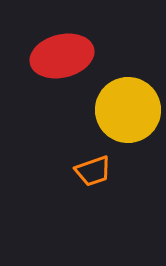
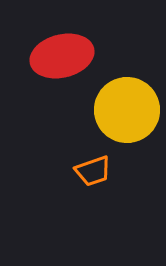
yellow circle: moved 1 px left
